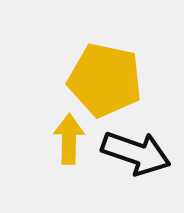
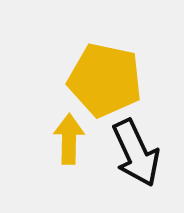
black arrow: rotated 46 degrees clockwise
